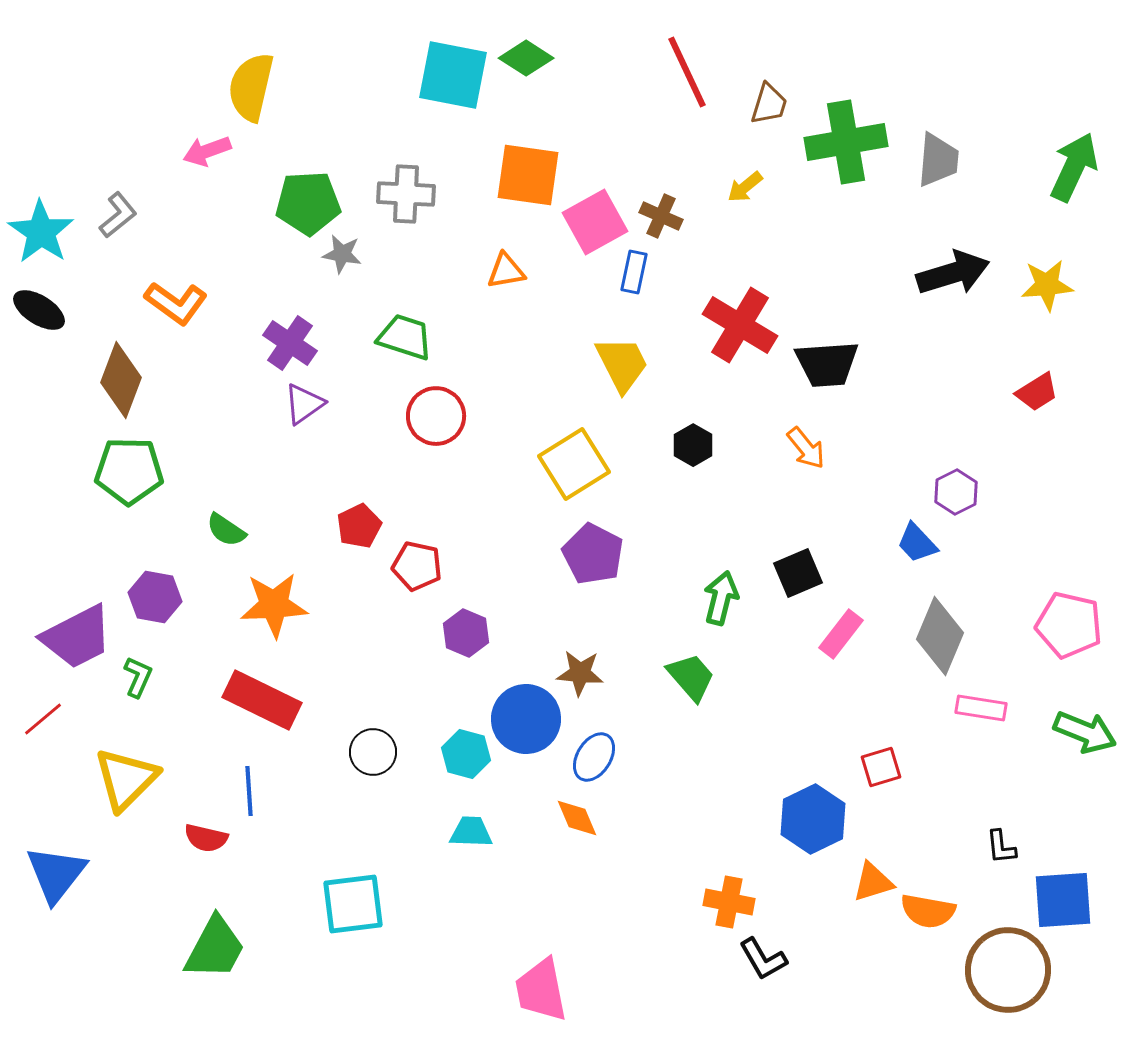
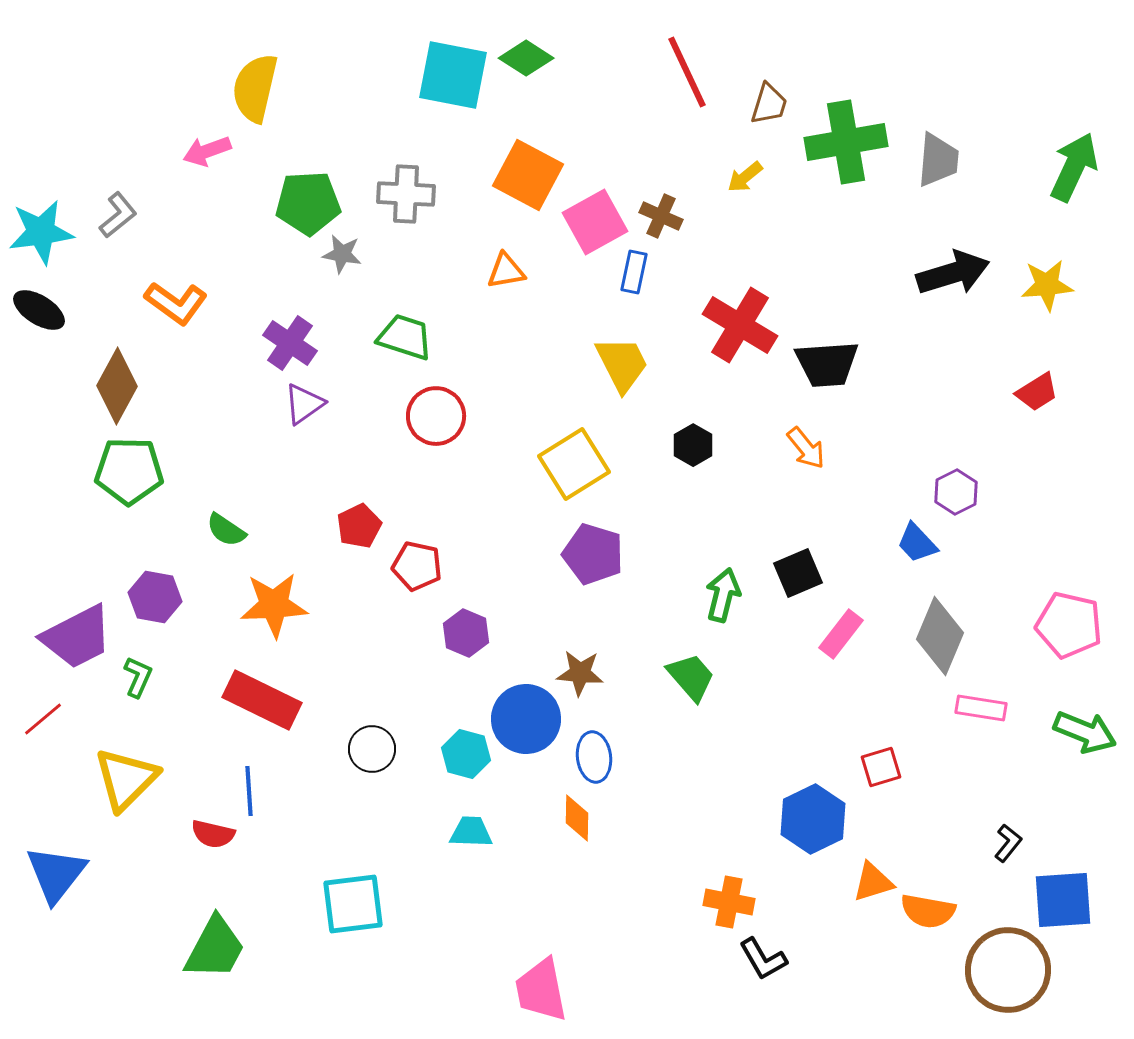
yellow semicircle at (251, 87): moved 4 px right, 1 px down
orange square at (528, 175): rotated 20 degrees clockwise
yellow arrow at (745, 187): moved 10 px up
cyan star at (41, 232): rotated 30 degrees clockwise
brown diamond at (121, 380): moved 4 px left, 6 px down; rotated 8 degrees clockwise
purple pentagon at (593, 554): rotated 10 degrees counterclockwise
green arrow at (721, 598): moved 2 px right, 3 px up
black circle at (373, 752): moved 1 px left, 3 px up
blue ellipse at (594, 757): rotated 39 degrees counterclockwise
orange diamond at (577, 818): rotated 24 degrees clockwise
red semicircle at (206, 838): moved 7 px right, 4 px up
black L-shape at (1001, 847): moved 7 px right, 4 px up; rotated 135 degrees counterclockwise
